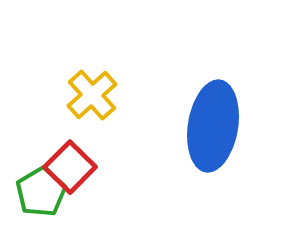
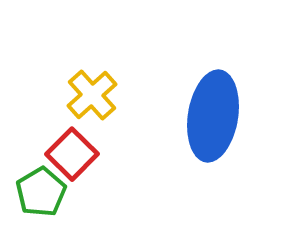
blue ellipse: moved 10 px up
red square: moved 2 px right, 13 px up
